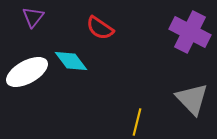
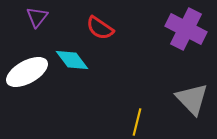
purple triangle: moved 4 px right
purple cross: moved 4 px left, 3 px up
cyan diamond: moved 1 px right, 1 px up
